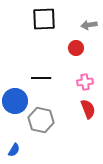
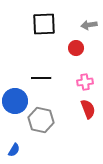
black square: moved 5 px down
